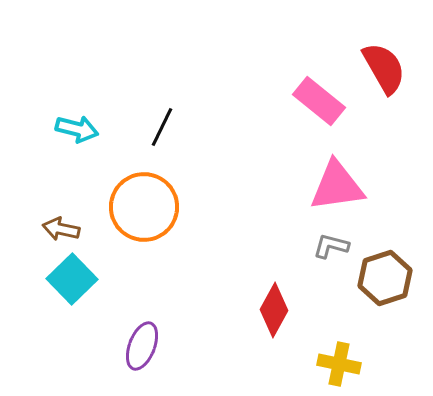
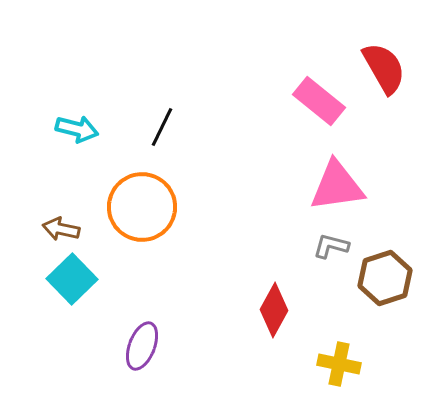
orange circle: moved 2 px left
